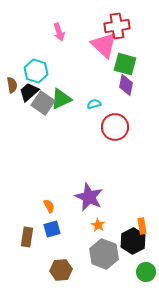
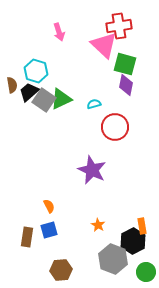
red cross: moved 2 px right
gray square: moved 1 px right, 3 px up
purple star: moved 3 px right, 27 px up
blue square: moved 3 px left, 1 px down
gray hexagon: moved 9 px right, 5 px down
